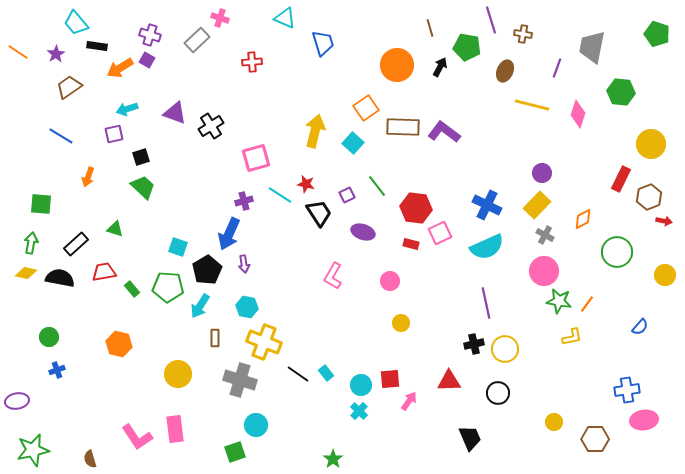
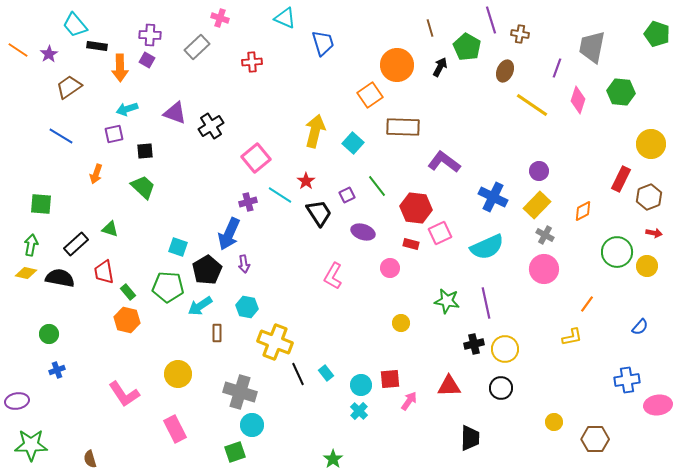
cyan trapezoid at (76, 23): moved 1 px left, 2 px down
brown cross at (523, 34): moved 3 px left
purple cross at (150, 35): rotated 15 degrees counterclockwise
gray rectangle at (197, 40): moved 7 px down
green pentagon at (467, 47): rotated 20 degrees clockwise
orange line at (18, 52): moved 2 px up
purple star at (56, 54): moved 7 px left
orange arrow at (120, 68): rotated 60 degrees counterclockwise
yellow line at (532, 105): rotated 20 degrees clockwise
orange square at (366, 108): moved 4 px right, 13 px up
pink diamond at (578, 114): moved 14 px up
purple L-shape at (444, 132): moved 30 px down
black square at (141, 157): moved 4 px right, 6 px up; rotated 12 degrees clockwise
pink square at (256, 158): rotated 24 degrees counterclockwise
purple circle at (542, 173): moved 3 px left, 2 px up
orange arrow at (88, 177): moved 8 px right, 3 px up
red star at (306, 184): moved 3 px up; rotated 24 degrees clockwise
purple cross at (244, 201): moved 4 px right, 1 px down
blue cross at (487, 205): moved 6 px right, 8 px up
orange diamond at (583, 219): moved 8 px up
red arrow at (664, 221): moved 10 px left, 12 px down
green triangle at (115, 229): moved 5 px left
green arrow at (31, 243): moved 2 px down
pink circle at (544, 271): moved 2 px up
red trapezoid at (104, 272): rotated 90 degrees counterclockwise
yellow circle at (665, 275): moved 18 px left, 9 px up
pink circle at (390, 281): moved 13 px up
green rectangle at (132, 289): moved 4 px left, 3 px down
green star at (559, 301): moved 112 px left
cyan arrow at (200, 306): rotated 25 degrees clockwise
green circle at (49, 337): moved 3 px up
brown rectangle at (215, 338): moved 2 px right, 5 px up
yellow cross at (264, 342): moved 11 px right
orange hexagon at (119, 344): moved 8 px right, 24 px up
black line at (298, 374): rotated 30 degrees clockwise
gray cross at (240, 380): moved 12 px down
red triangle at (449, 381): moved 5 px down
blue cross at (627, 390): moved 10 px up
black circle at (498, 393): moved 3 px right, 5 px up
pink ellipse at (644, 420): moved 14 px right, 15 px up
cyan circle at (256, 425): moved 4 px left
pink rectangle at (175, 429): rotated 20 degrees counterclockwise
pink L-shape at (137, 437): moved 13 px left, 43 px up
black trapezoid at (470, 438): rotated 24 degrees clockwise
green star at (33, 450): moved 2 px left, 5 px up; rotated 12 degrees clockwise
